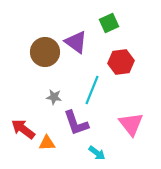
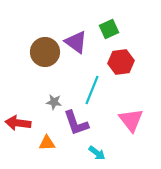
green square: moved 6 px down
gray star: moved 5 px down
pink triangle: moved 4 px up
red arrow: moved 5 px left, 6 px up; rotated 30 degrees counterclockwise
